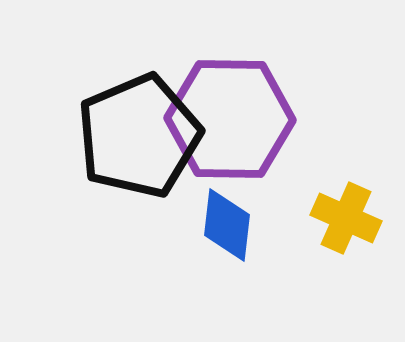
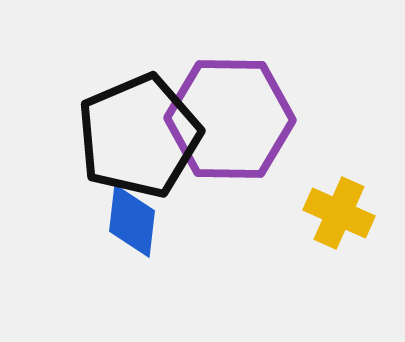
yellow cross: moved 7 px left, 5 px up
blue diamond: moved 95 px left, 4 px up
